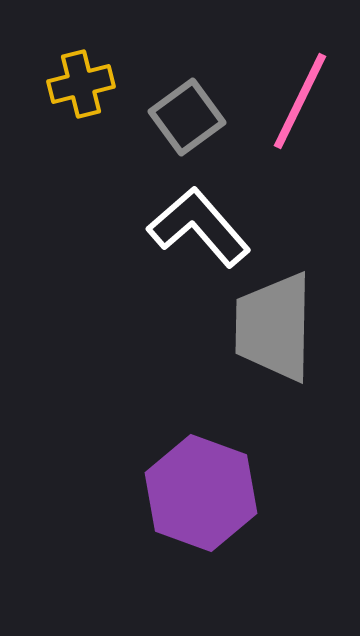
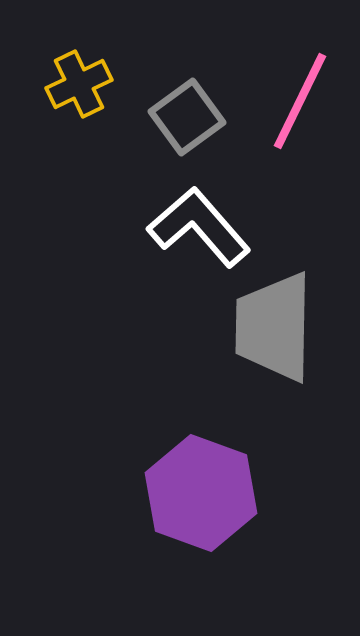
yellow cross: moved 2 px left; rotated 12 degrees counterclockwise
